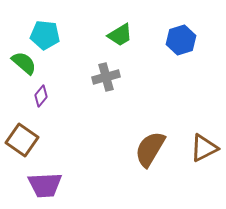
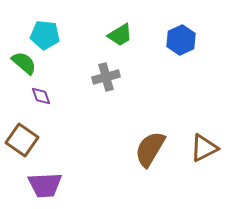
blue hexagon: rotated 8 degrees counterclockwise
purple diamond: rotated 60 degrees counterclockwise
